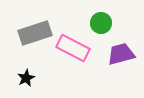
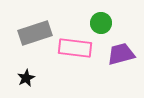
pink rectangle: moved 2 px right; rotated 20 degrees counterclockwise
